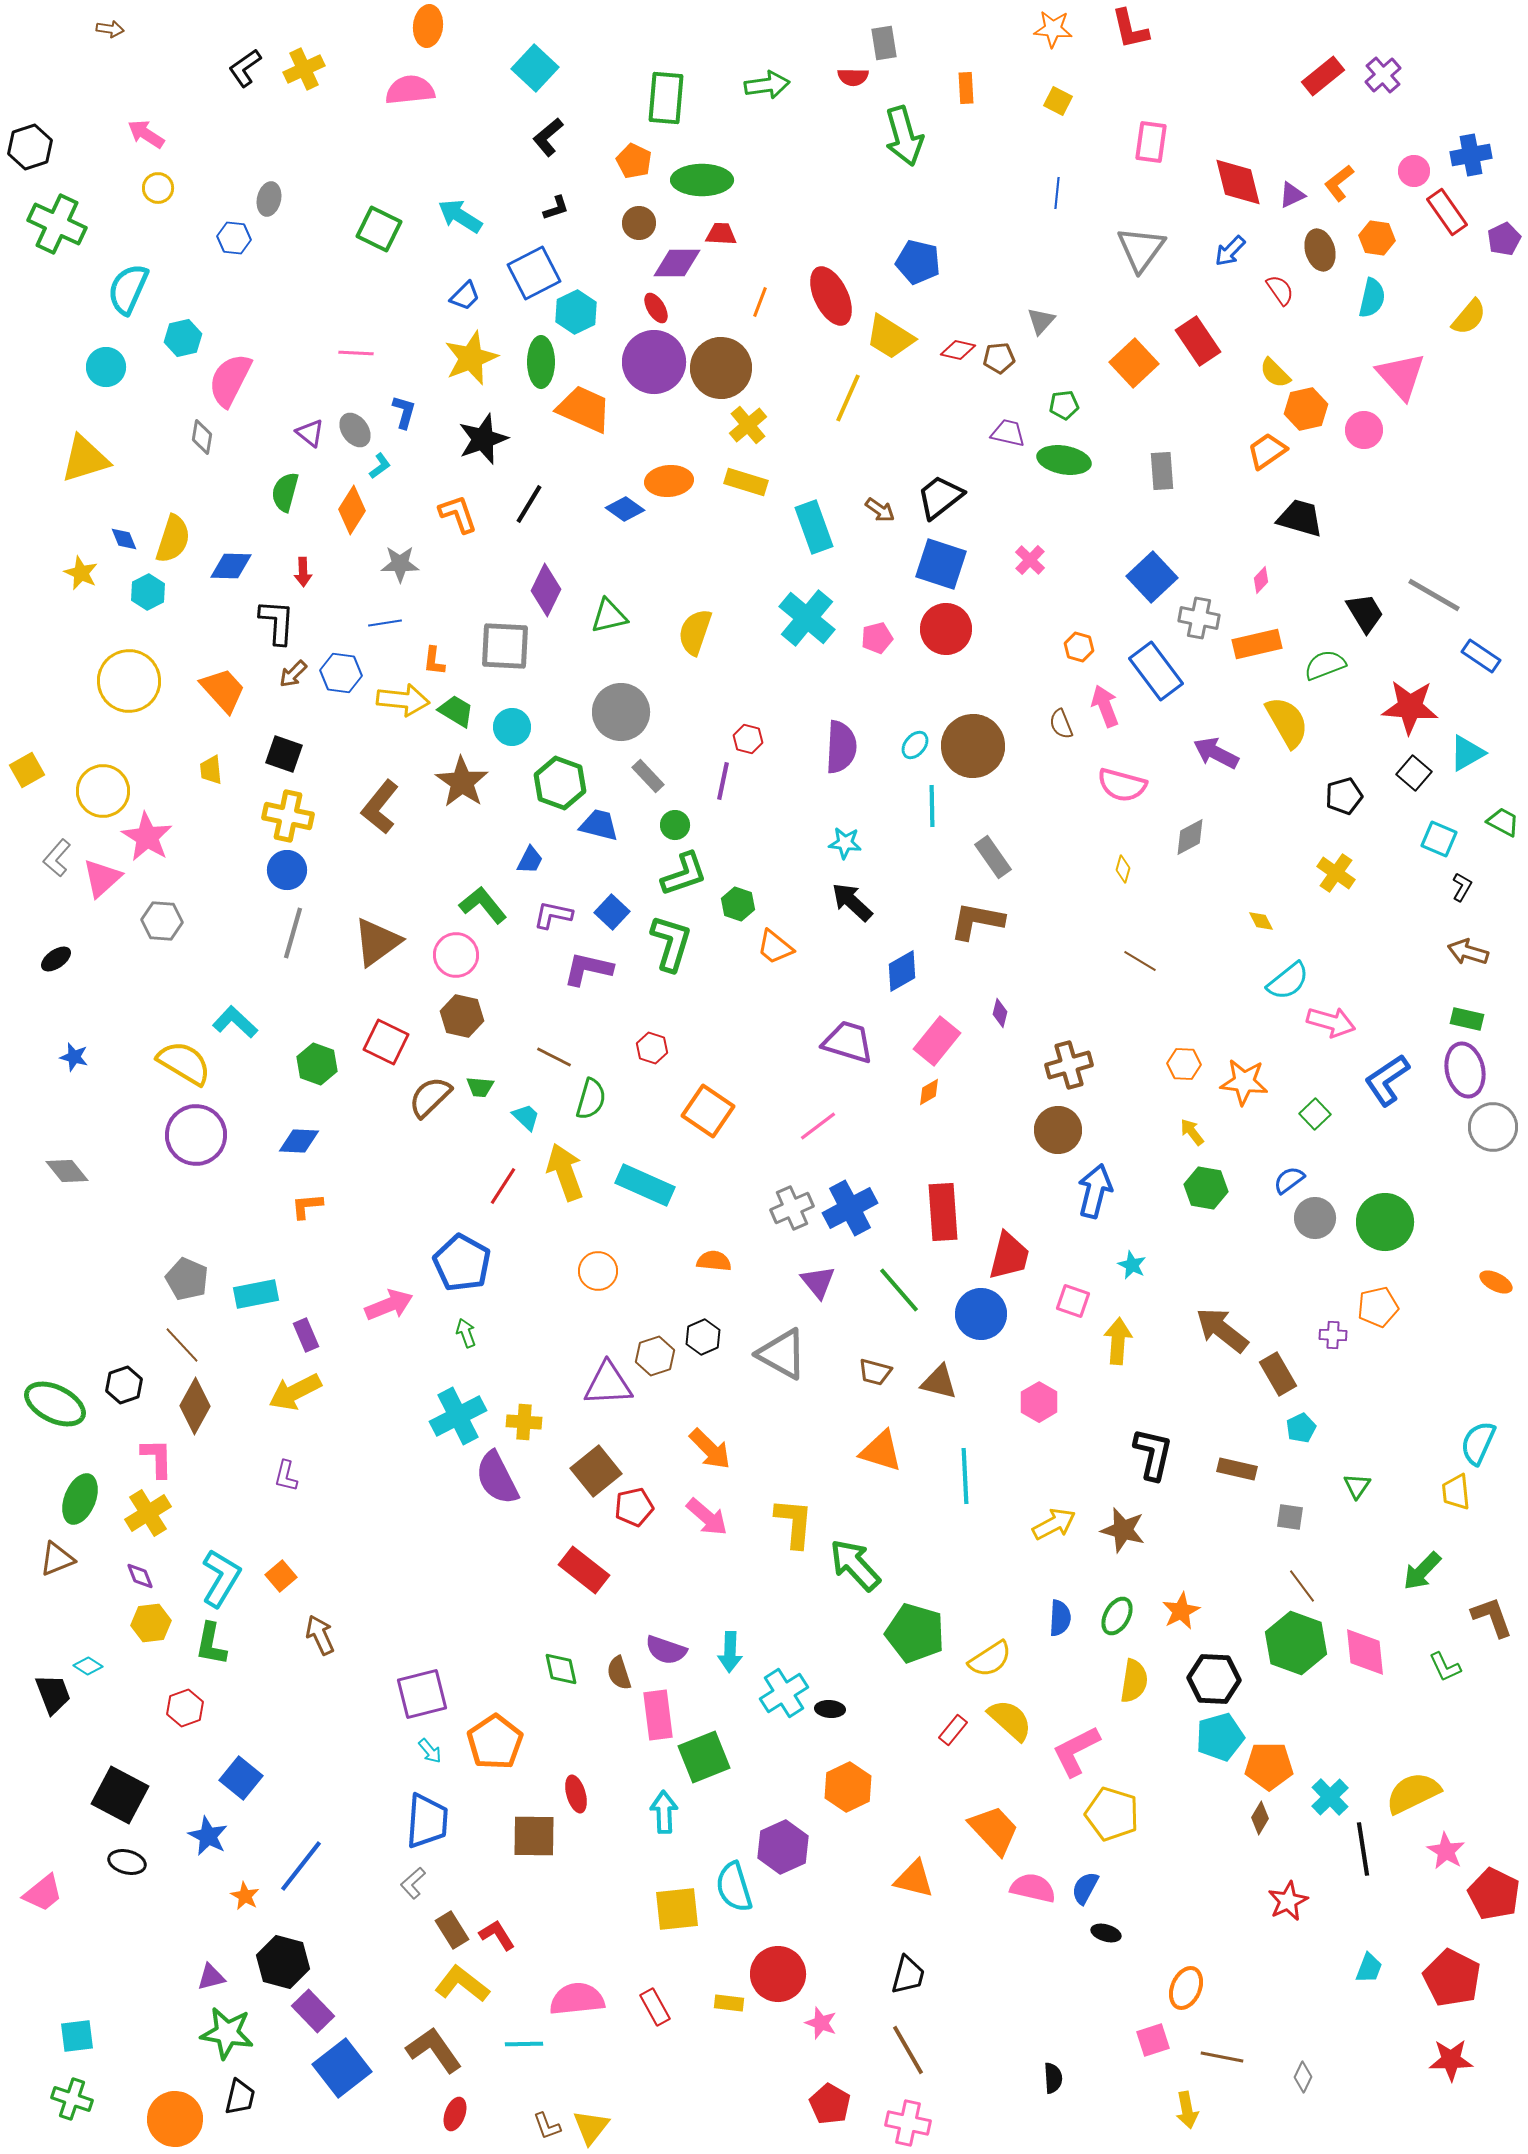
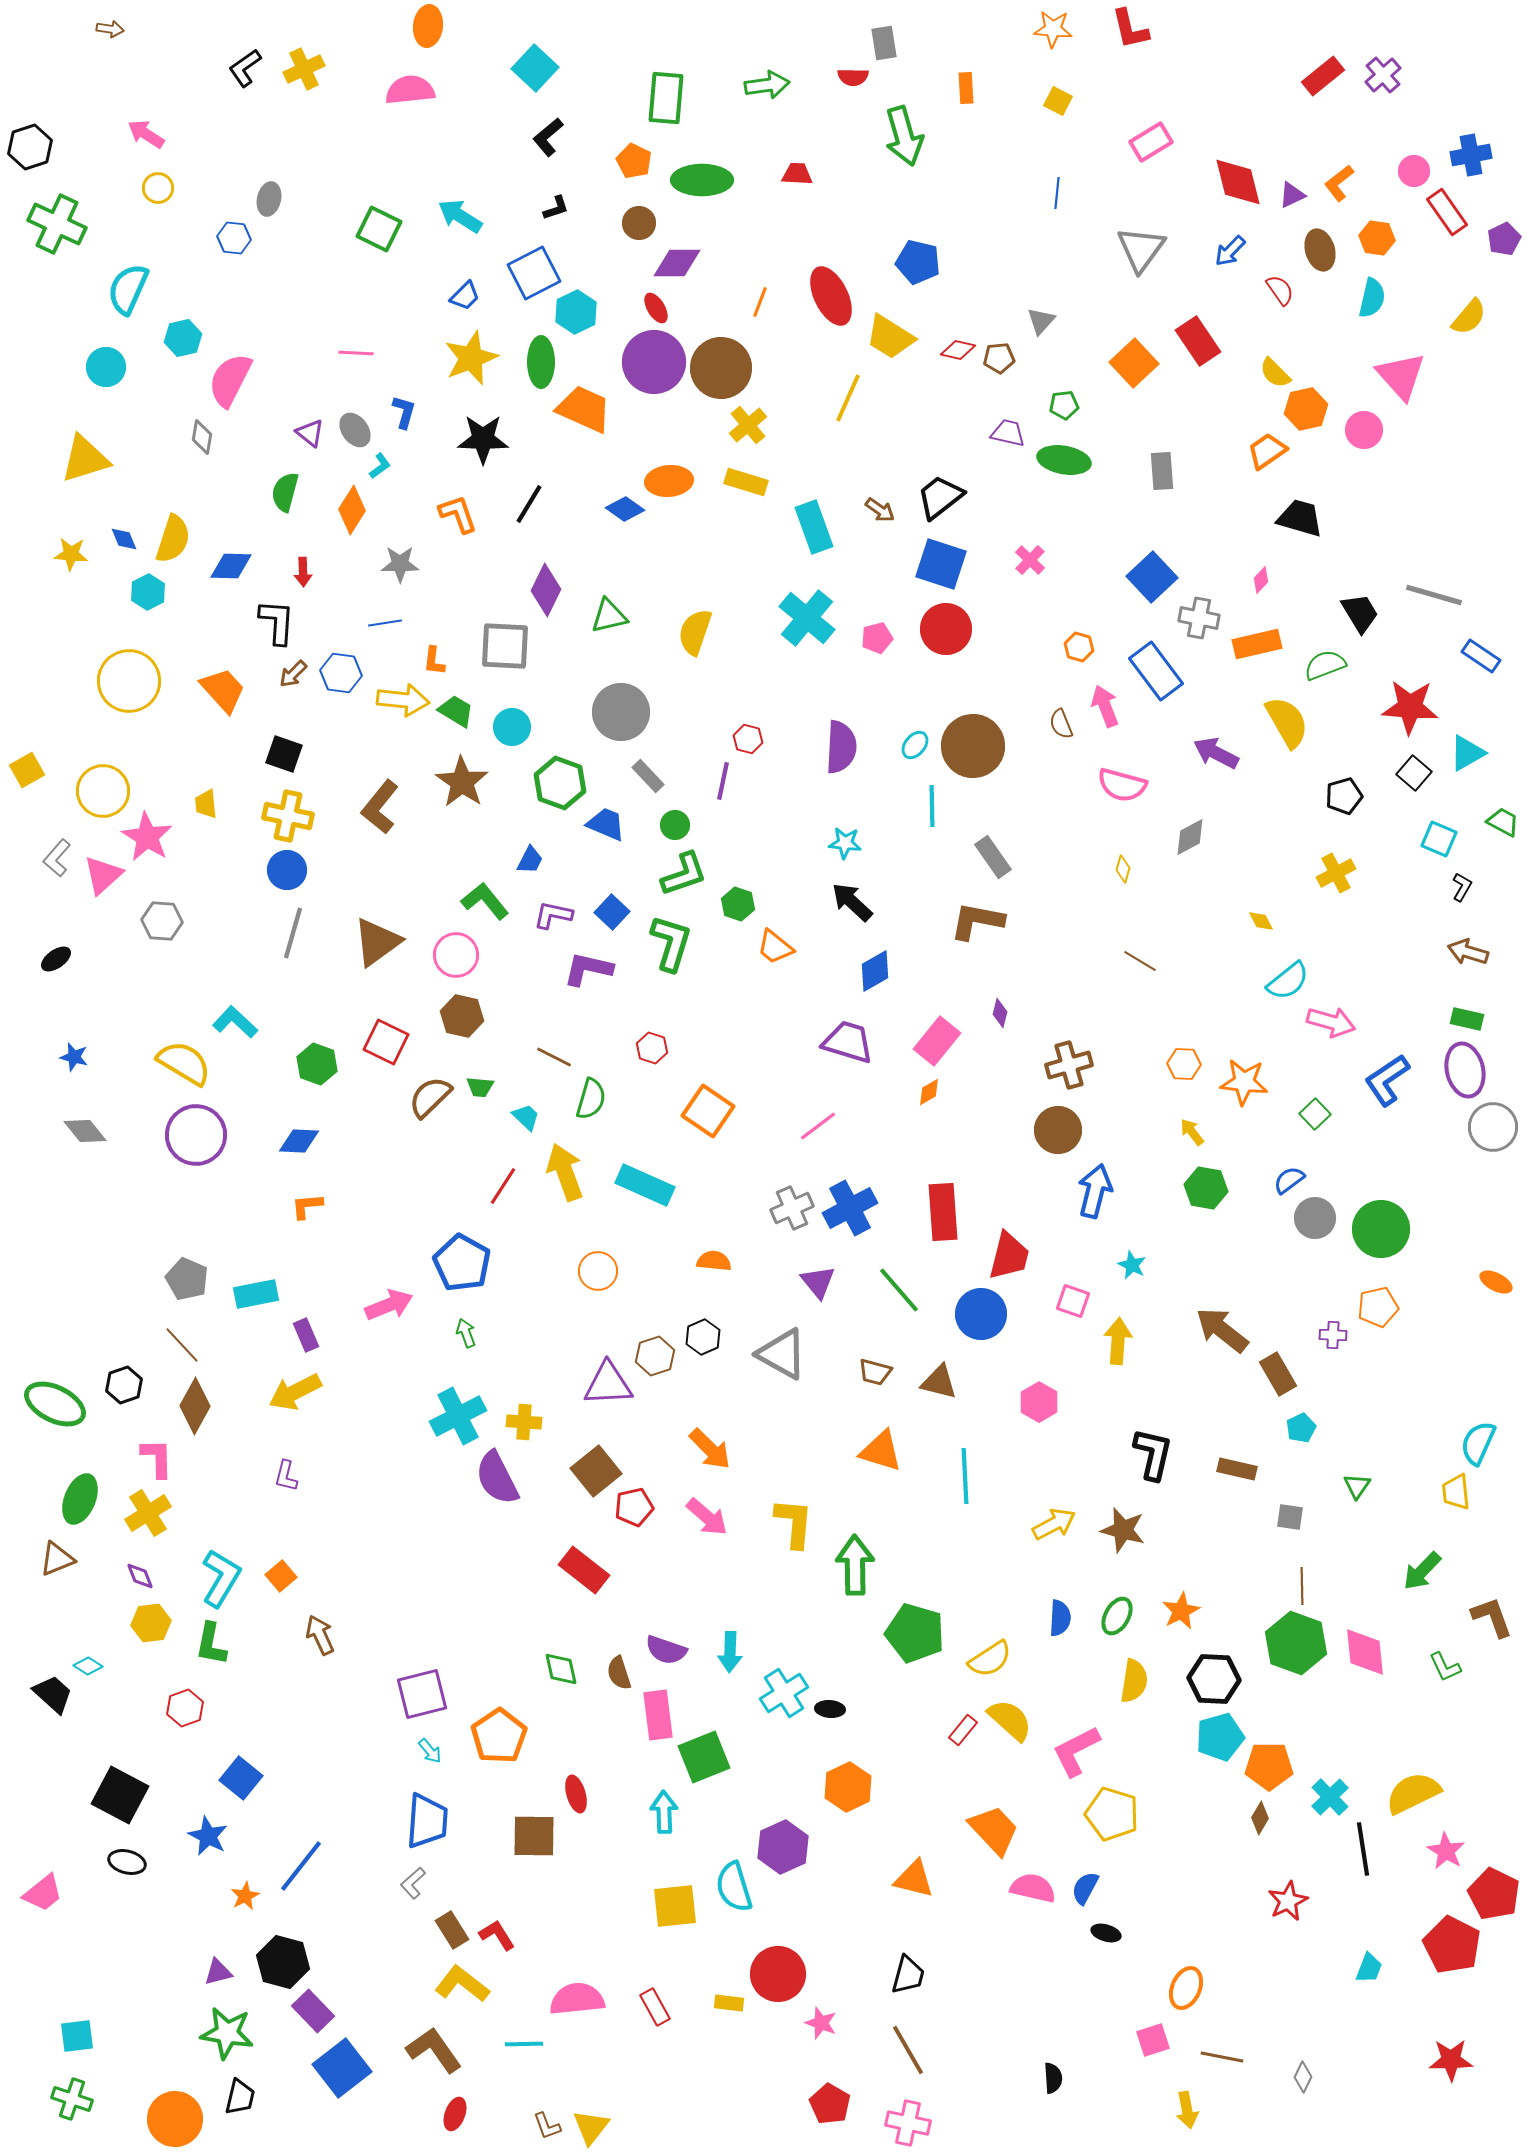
pink rectangle at (1151, 142): rotated 51 degrees clockwise
red trapezoid at (721, 234): moved 76 px right, 60 px up
black star at (483, 439): rotated 21 degrees clockwise
yellow star at (81, 573): moved 10 px left, 19 px up; rotated 20 degrees counterclockwise
gray line at (1434, 595): rotated 14 degrees counterclockwise
black trapezoid at (1365, 613): moved 5 px left
yellow trapezoid at (211, 770): moved 5 px left, 34 px down
blue trapezoid at (599, 825): moved 7 px right, 1 px up; rotated 9 degrees clockwise
yellow cross at (1336, 873): rotated 27 degrees clockwise
pink triangle at (102, 878): moved 1 px right, 3 px up
green L-shape at (483, 905): moved 2 px right, 4 px up
blue diamond at (902, 971): moved 27 px left
gray diamond at (67, 1171): moved 18 px right, 40 px up
green circle at (1385, 1222): moved 4 px left, 7 px down
green arrow at (855, 1565): rotated 42 degrees clockwise
brown line at (1302, 1586): rotated 36 degrees clockwise
black trapezoid at (53, 1694): rotated 27 degrees counterclockwise
red rectangle at (953, 1730): moved 10 px right
orange pentagon at (495, 1742): moved 4 px right, 6 px up
orange star at (245, 1896): rotated 16 degrees clockwise
yellow square at (677, 1909): moved 2 px left, 3 px up
purple triangle at (211, 1977): moved 7 px right, 5 px up
red pentagon at (1452, 1978): moved 33 px up
